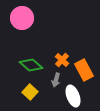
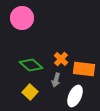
orange cross: moved 1 px left, 1 px up
orange rectangle: moved 1 px up; rotated 55 degrees counterclockwise
white ellipse: moved 2 px right; rotated 45 degrees clockwise
